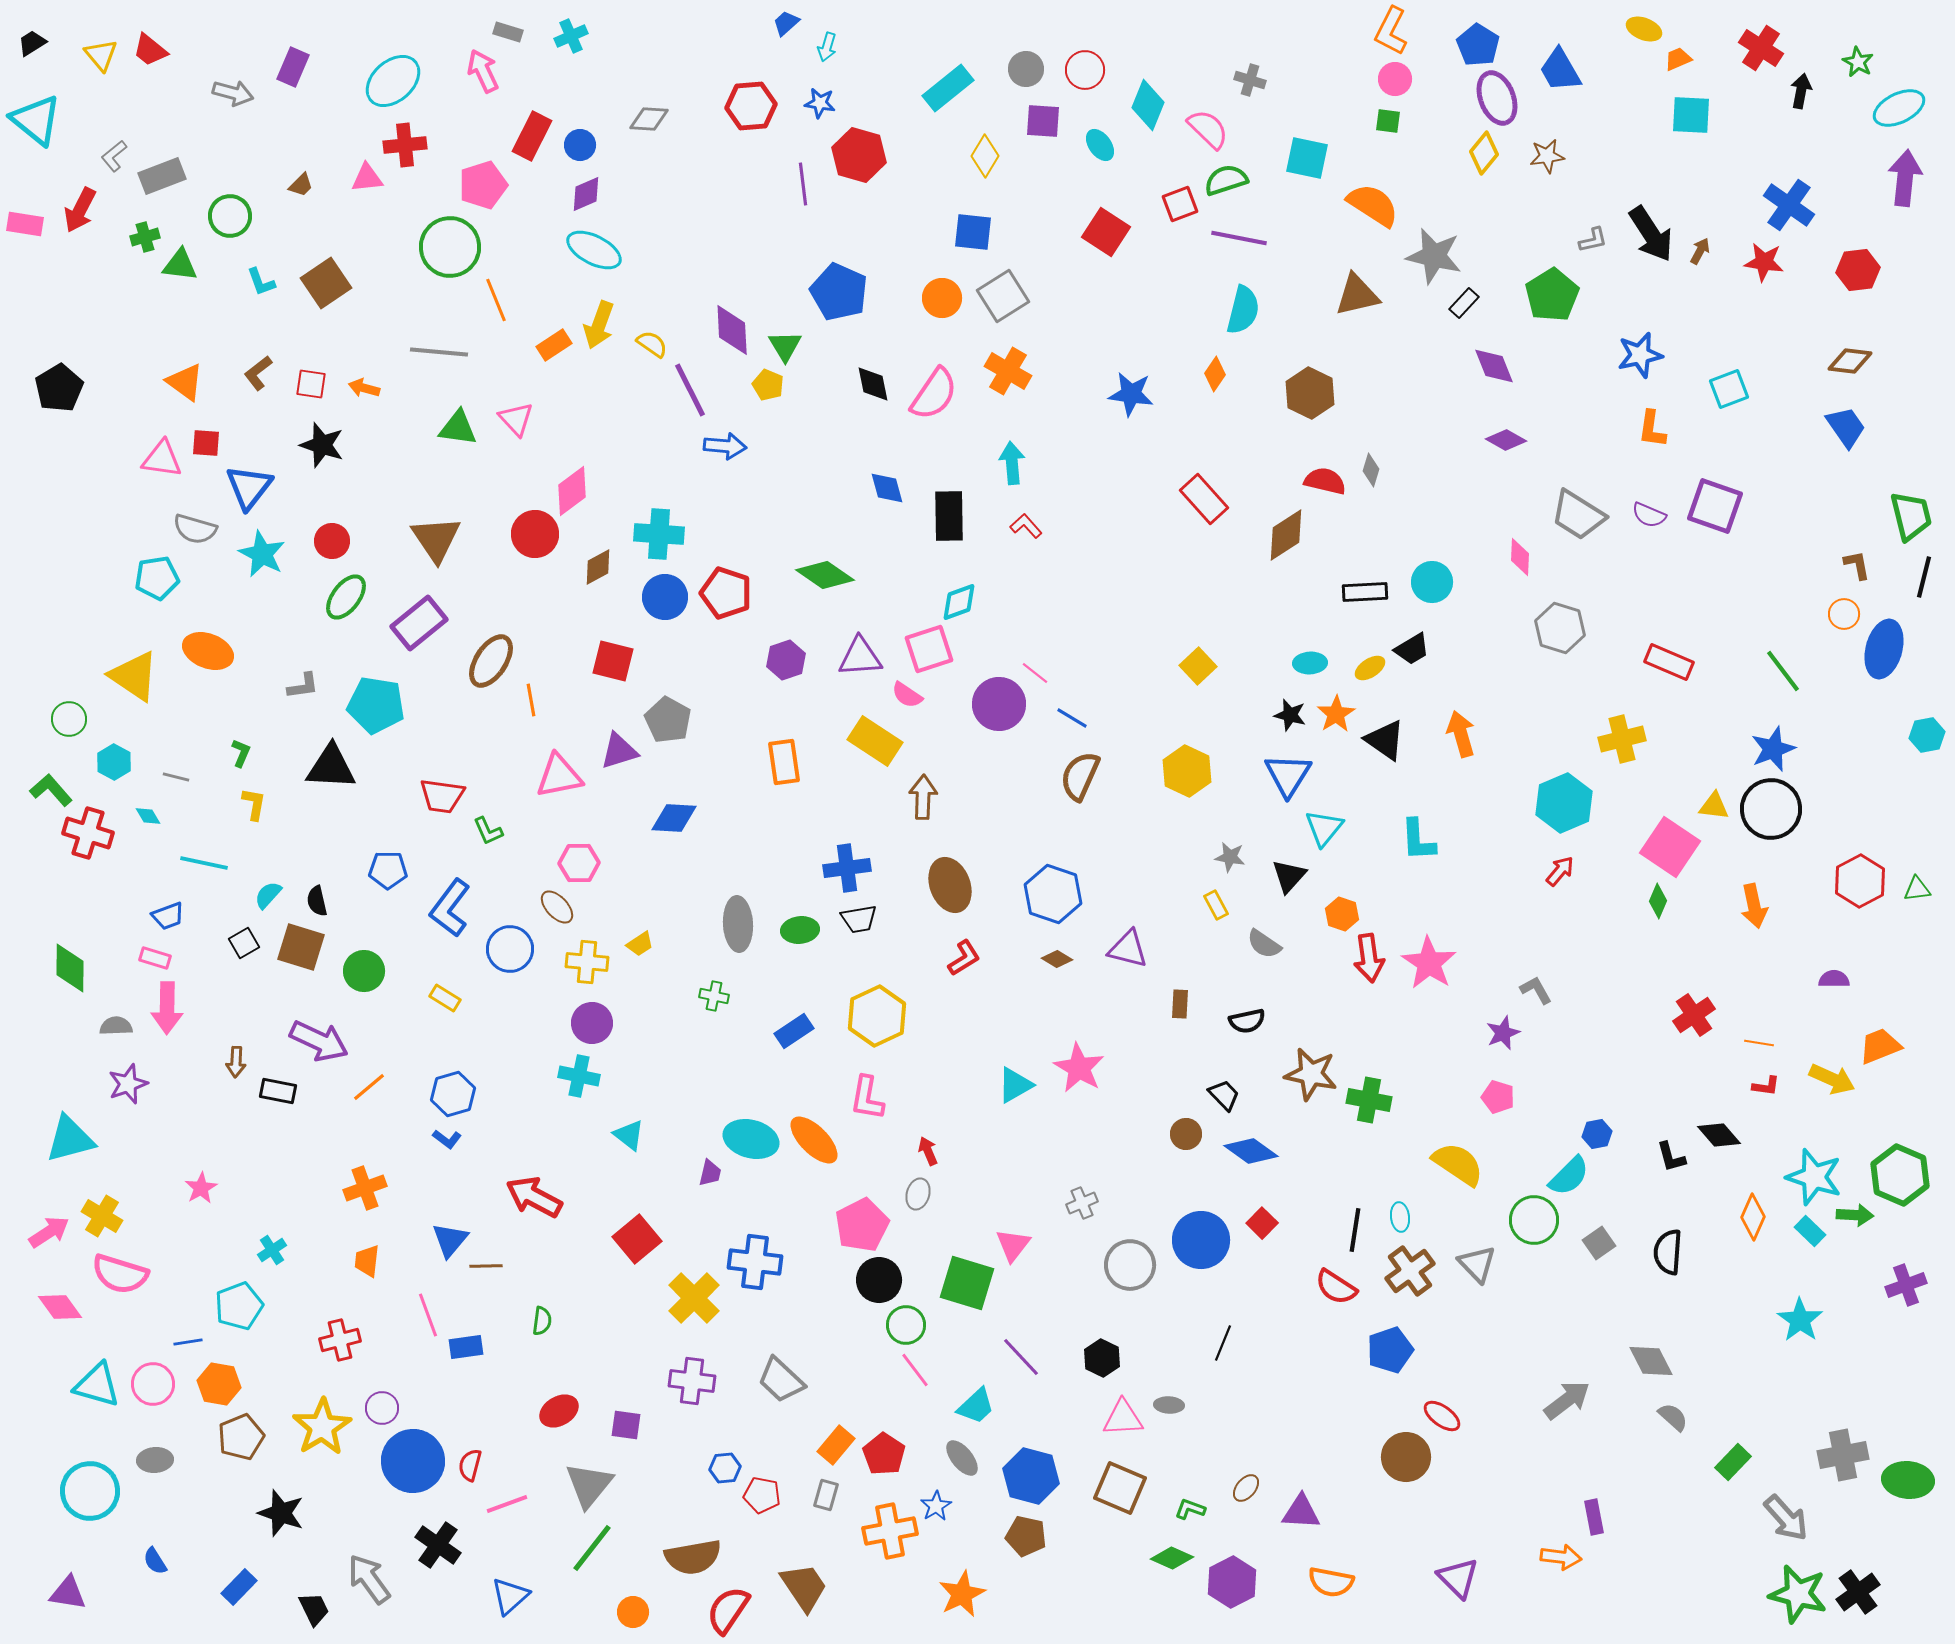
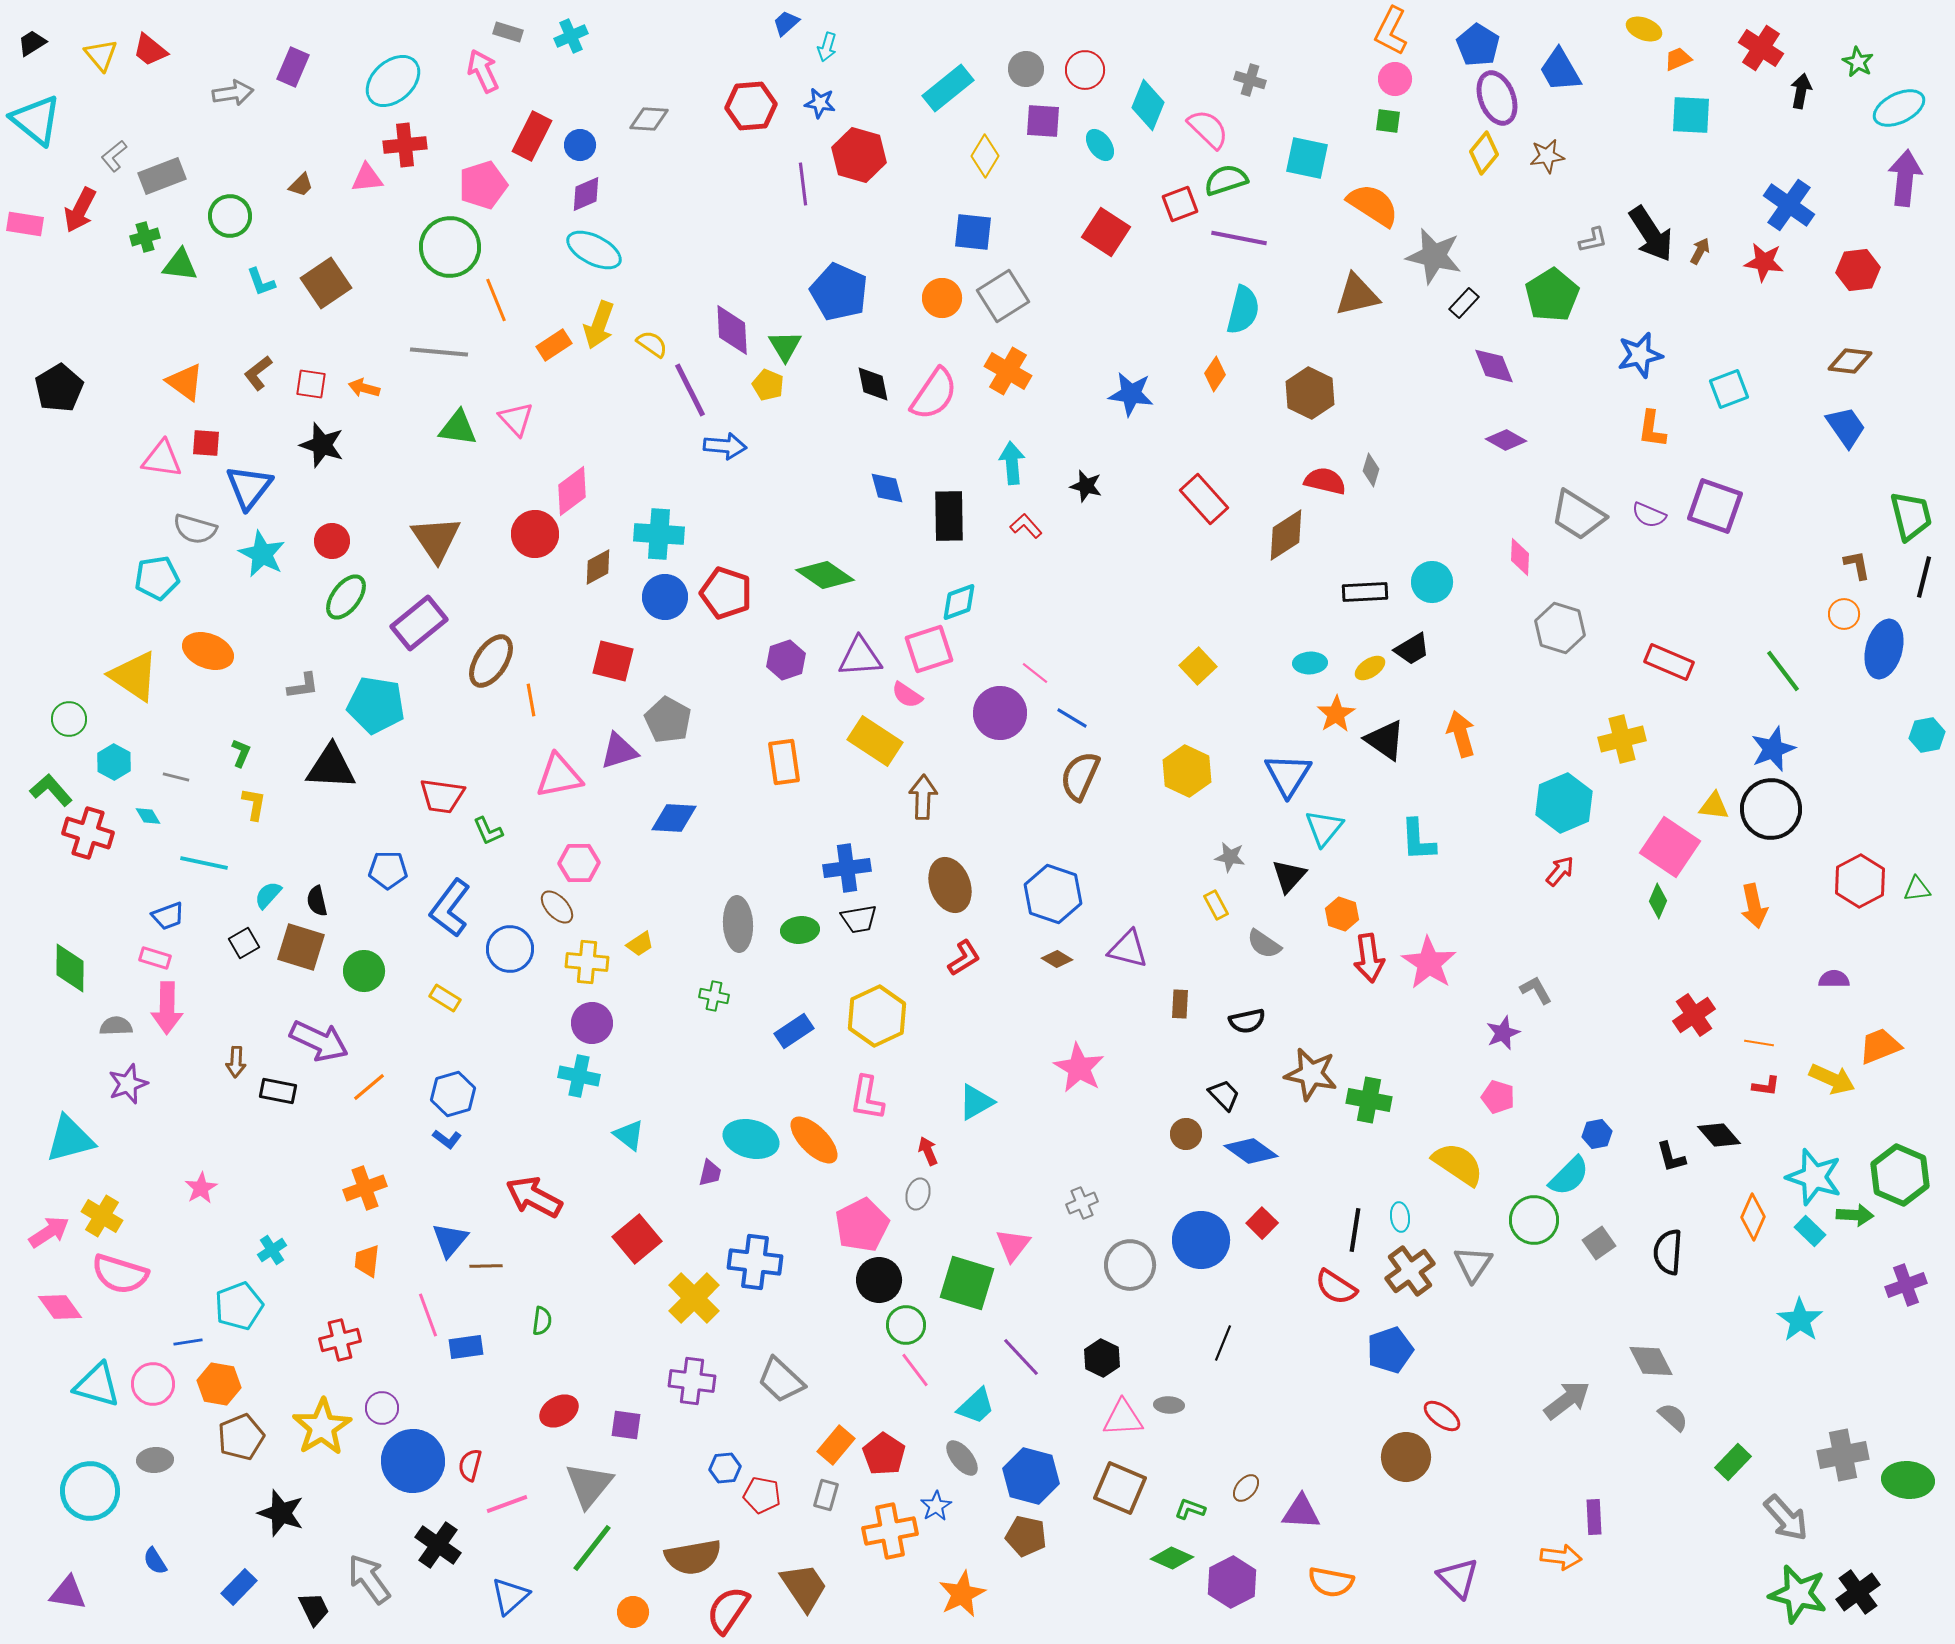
gray arrow at (233, 93): rotated 24 degrees counterclockwise
purple circle at (999, 704): moved 1 px right, 9 px down
black star at (1290, 715): moved 204 px left, 229 px up
cyan triangle at (1015, 1085): moved 39 px left, 17 px down
gray triangle at (1477, 1264): moved 4 px left; rotated 18 degrees clockwise
purple rectangle at (1594, 1517): rotated 8 degrees clockwise
